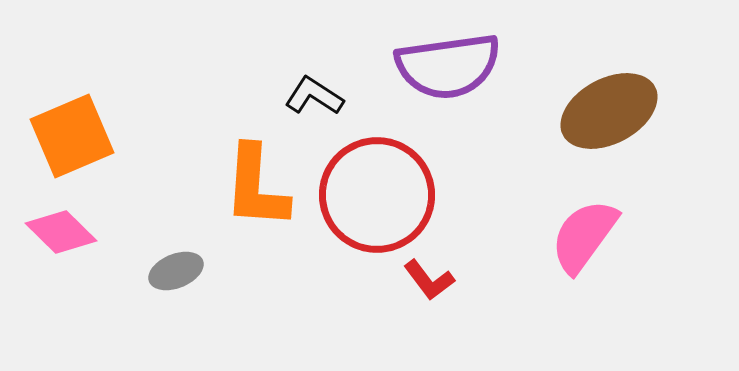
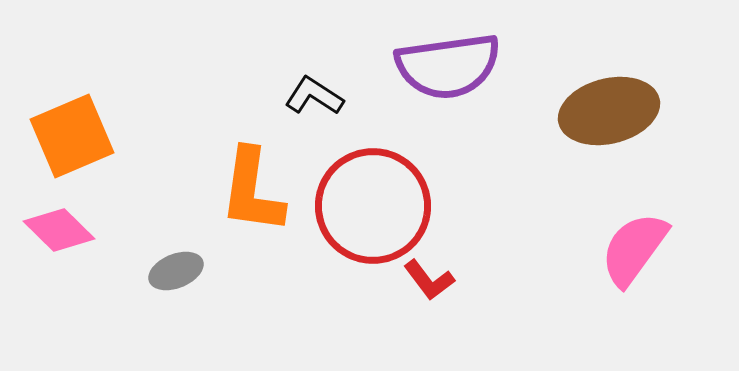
brown ellipse: rotated 14 degrees clockwise
orange L-shape: moved 4 px left, 4 px down; rotated 4 degrees clockwise
red circle: moved 4 px left, 11 px down
pink diamond: moved 2 px left, 2 px up
pink semicircle: moved 50 px right, 13 px down
